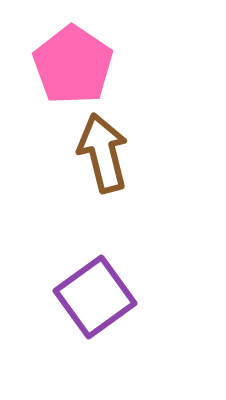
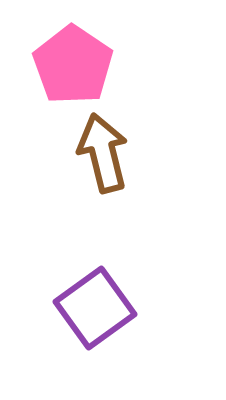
purple square: moved 11 px down
